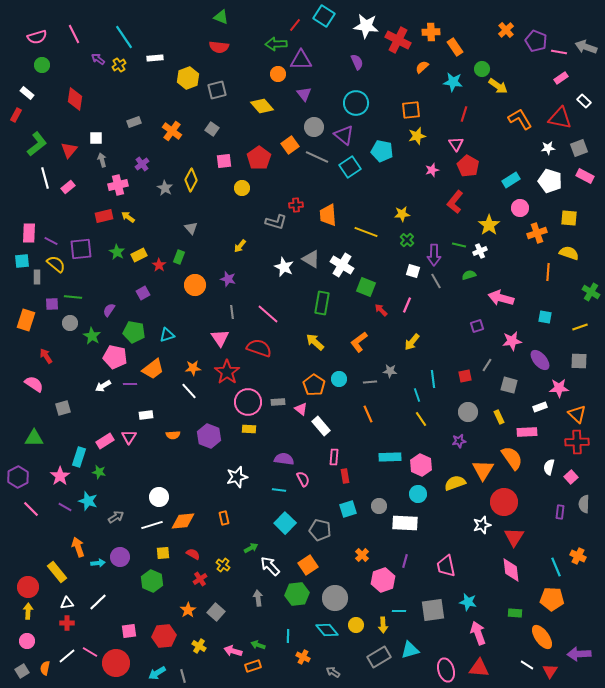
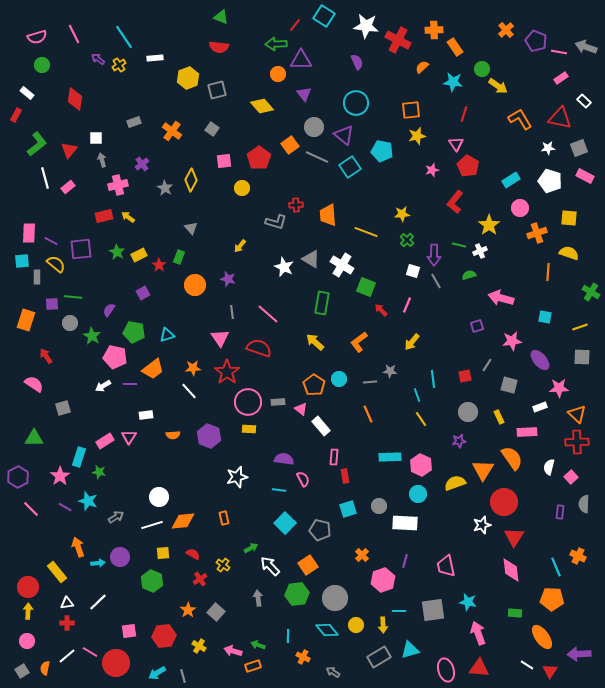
orange cross at (431, 32): moved 3 px right, 2 px up
gray square at (579, 361): moved 3 px right, 4 px up
